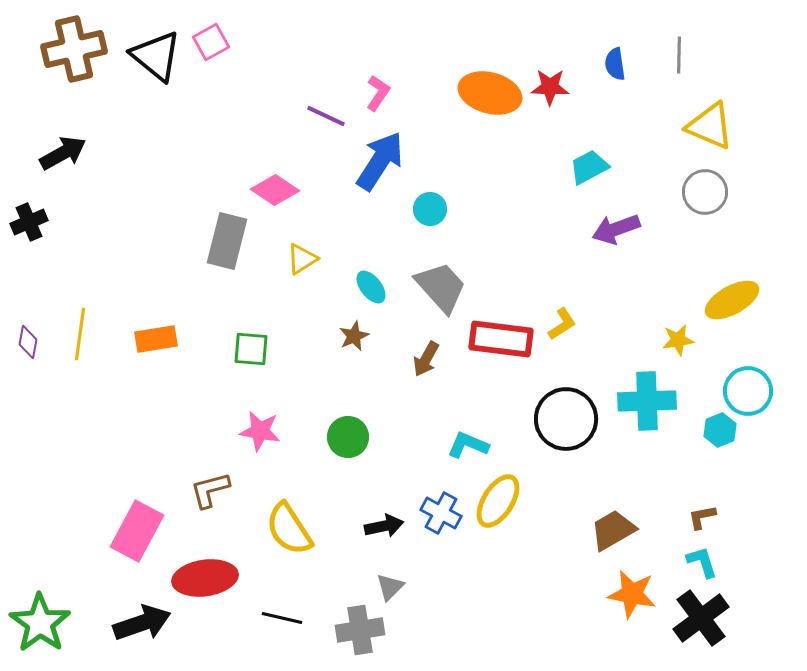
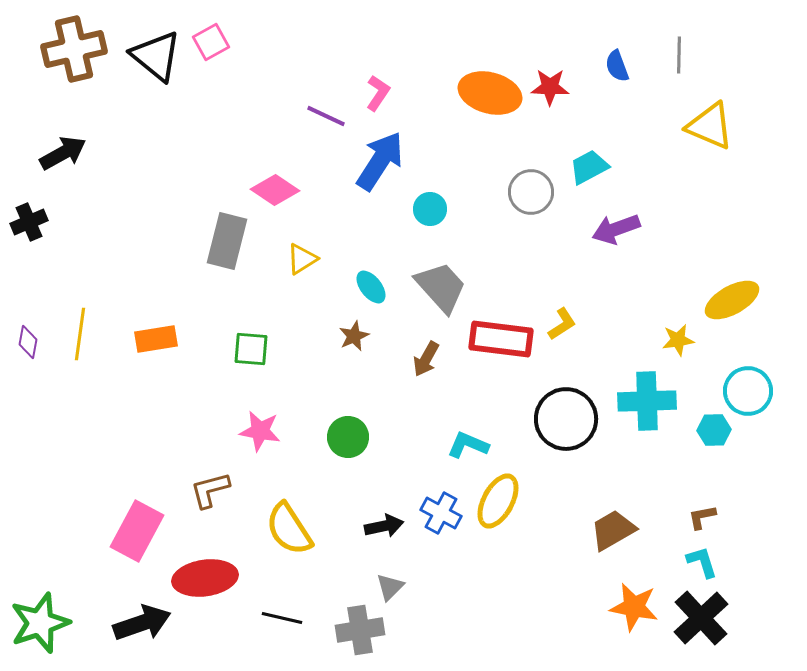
blue semicircle at (615, 64): moved 2 px right, 2 px down; rotated 12 degrees counterclockwise
gray circle at (705, 192): moved 174 px left
cyan hexagon at (720, 430): moved 6 px left; rotated 20 degrees clockwise
yellow ellipse at (498, 501): rotated 4 degrees counterclockwise
orange star at (632, 594): moved 2 px right, 13 px down
black cross at (701, 618): rotated 6 degrees counterclockwise
green star at (40, 623): rotated 18 degrees clockwise
